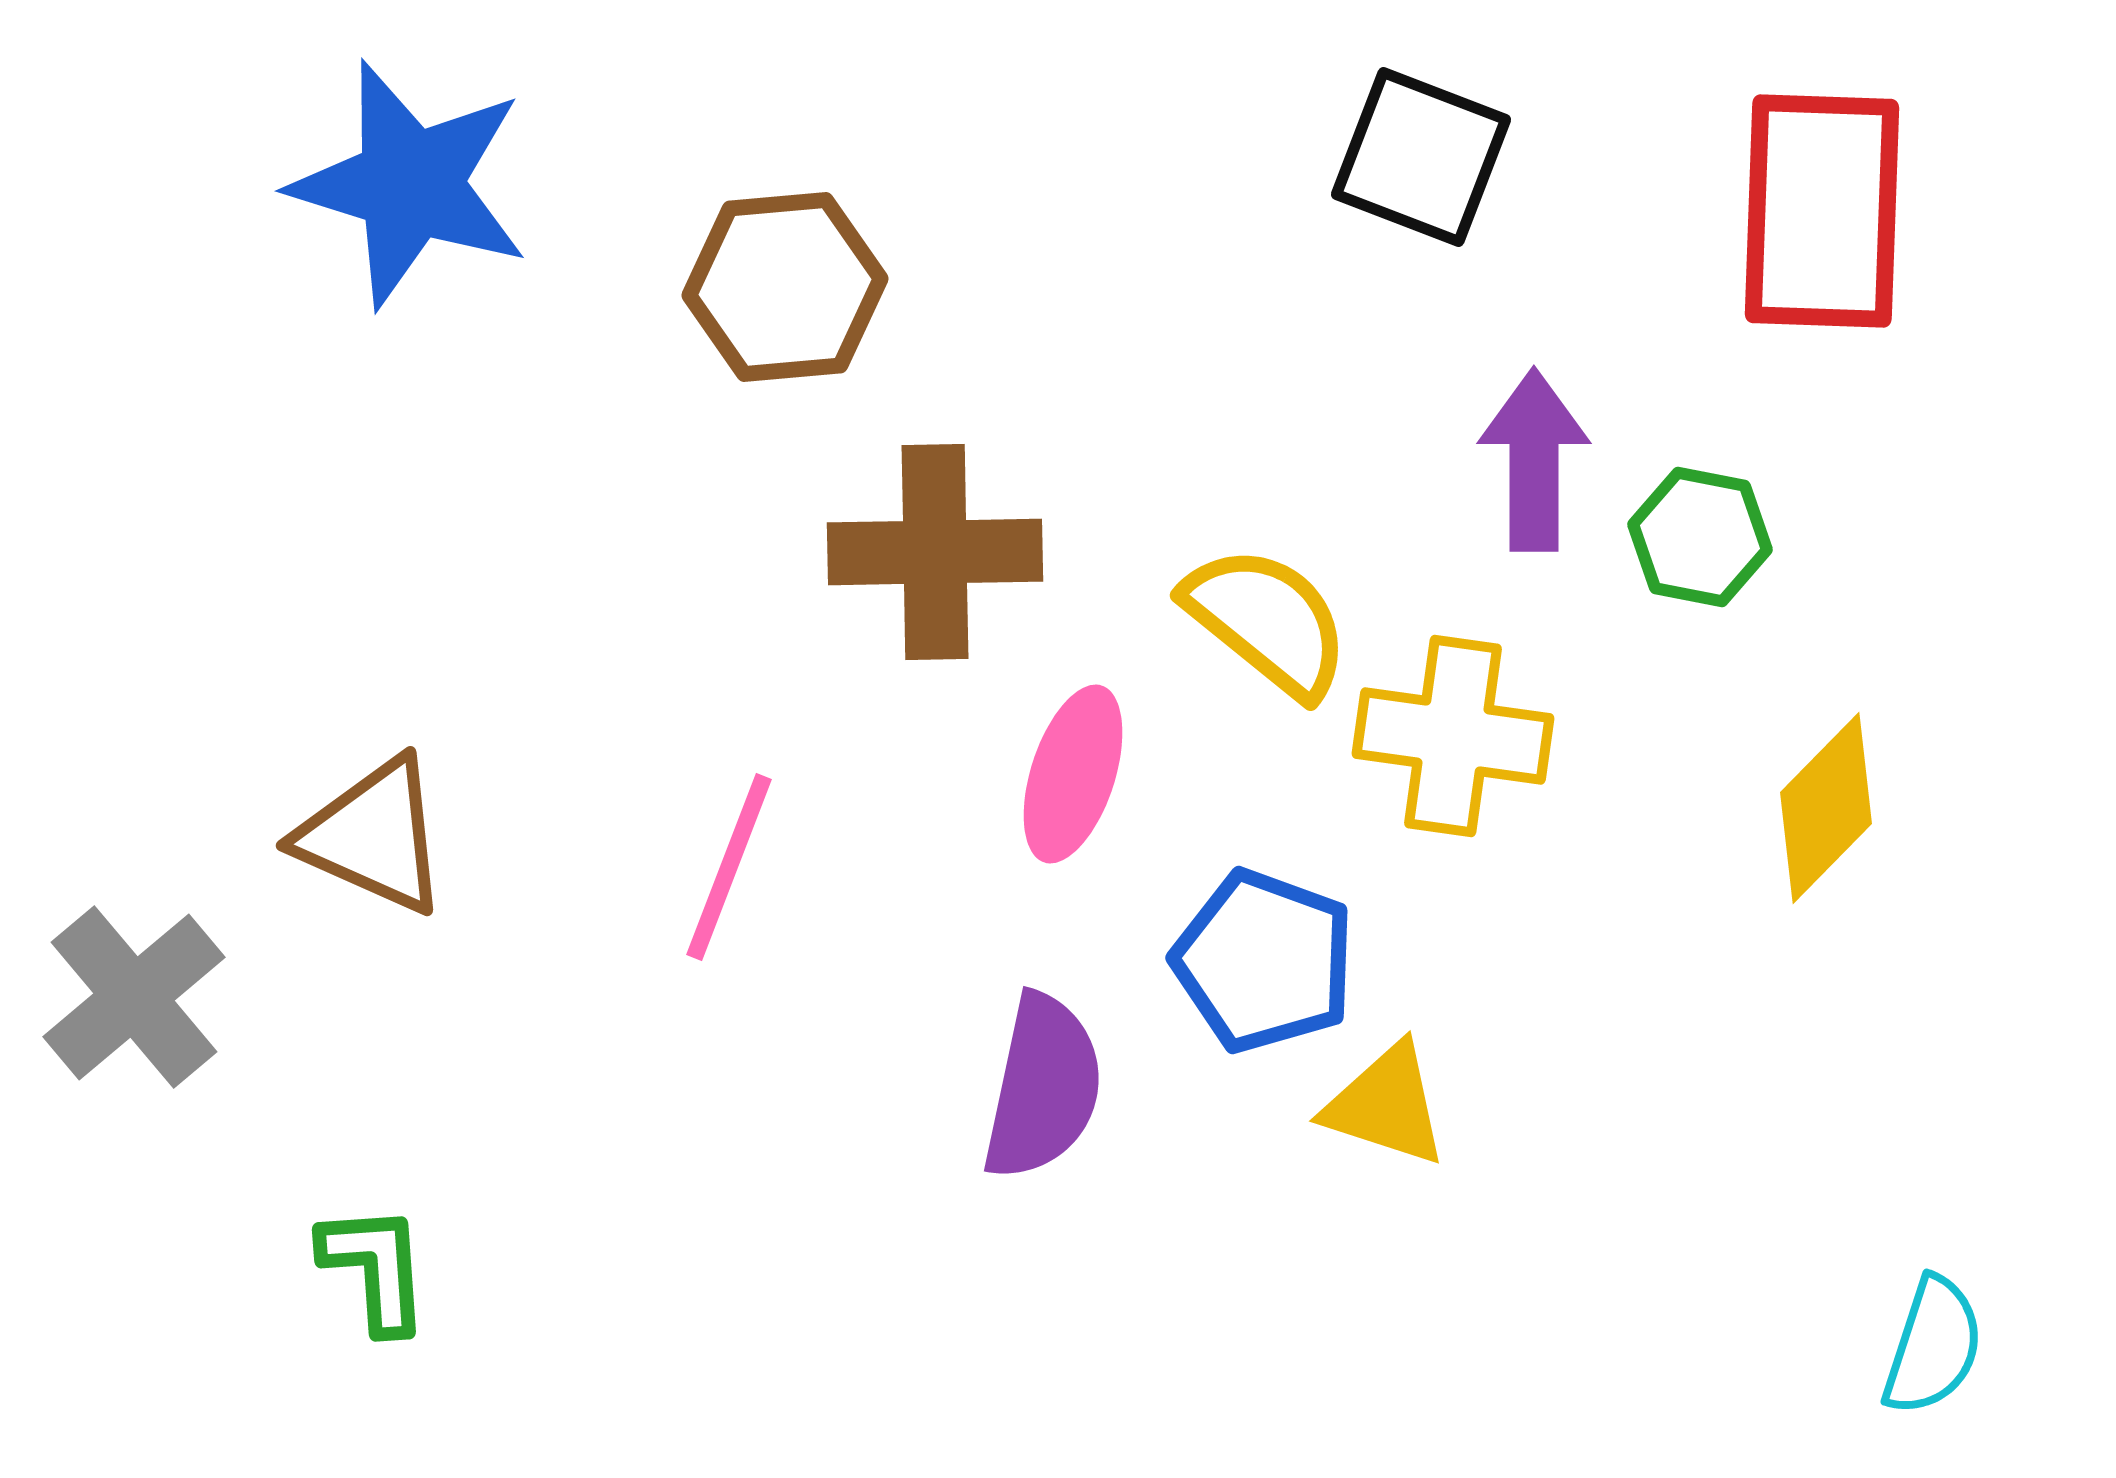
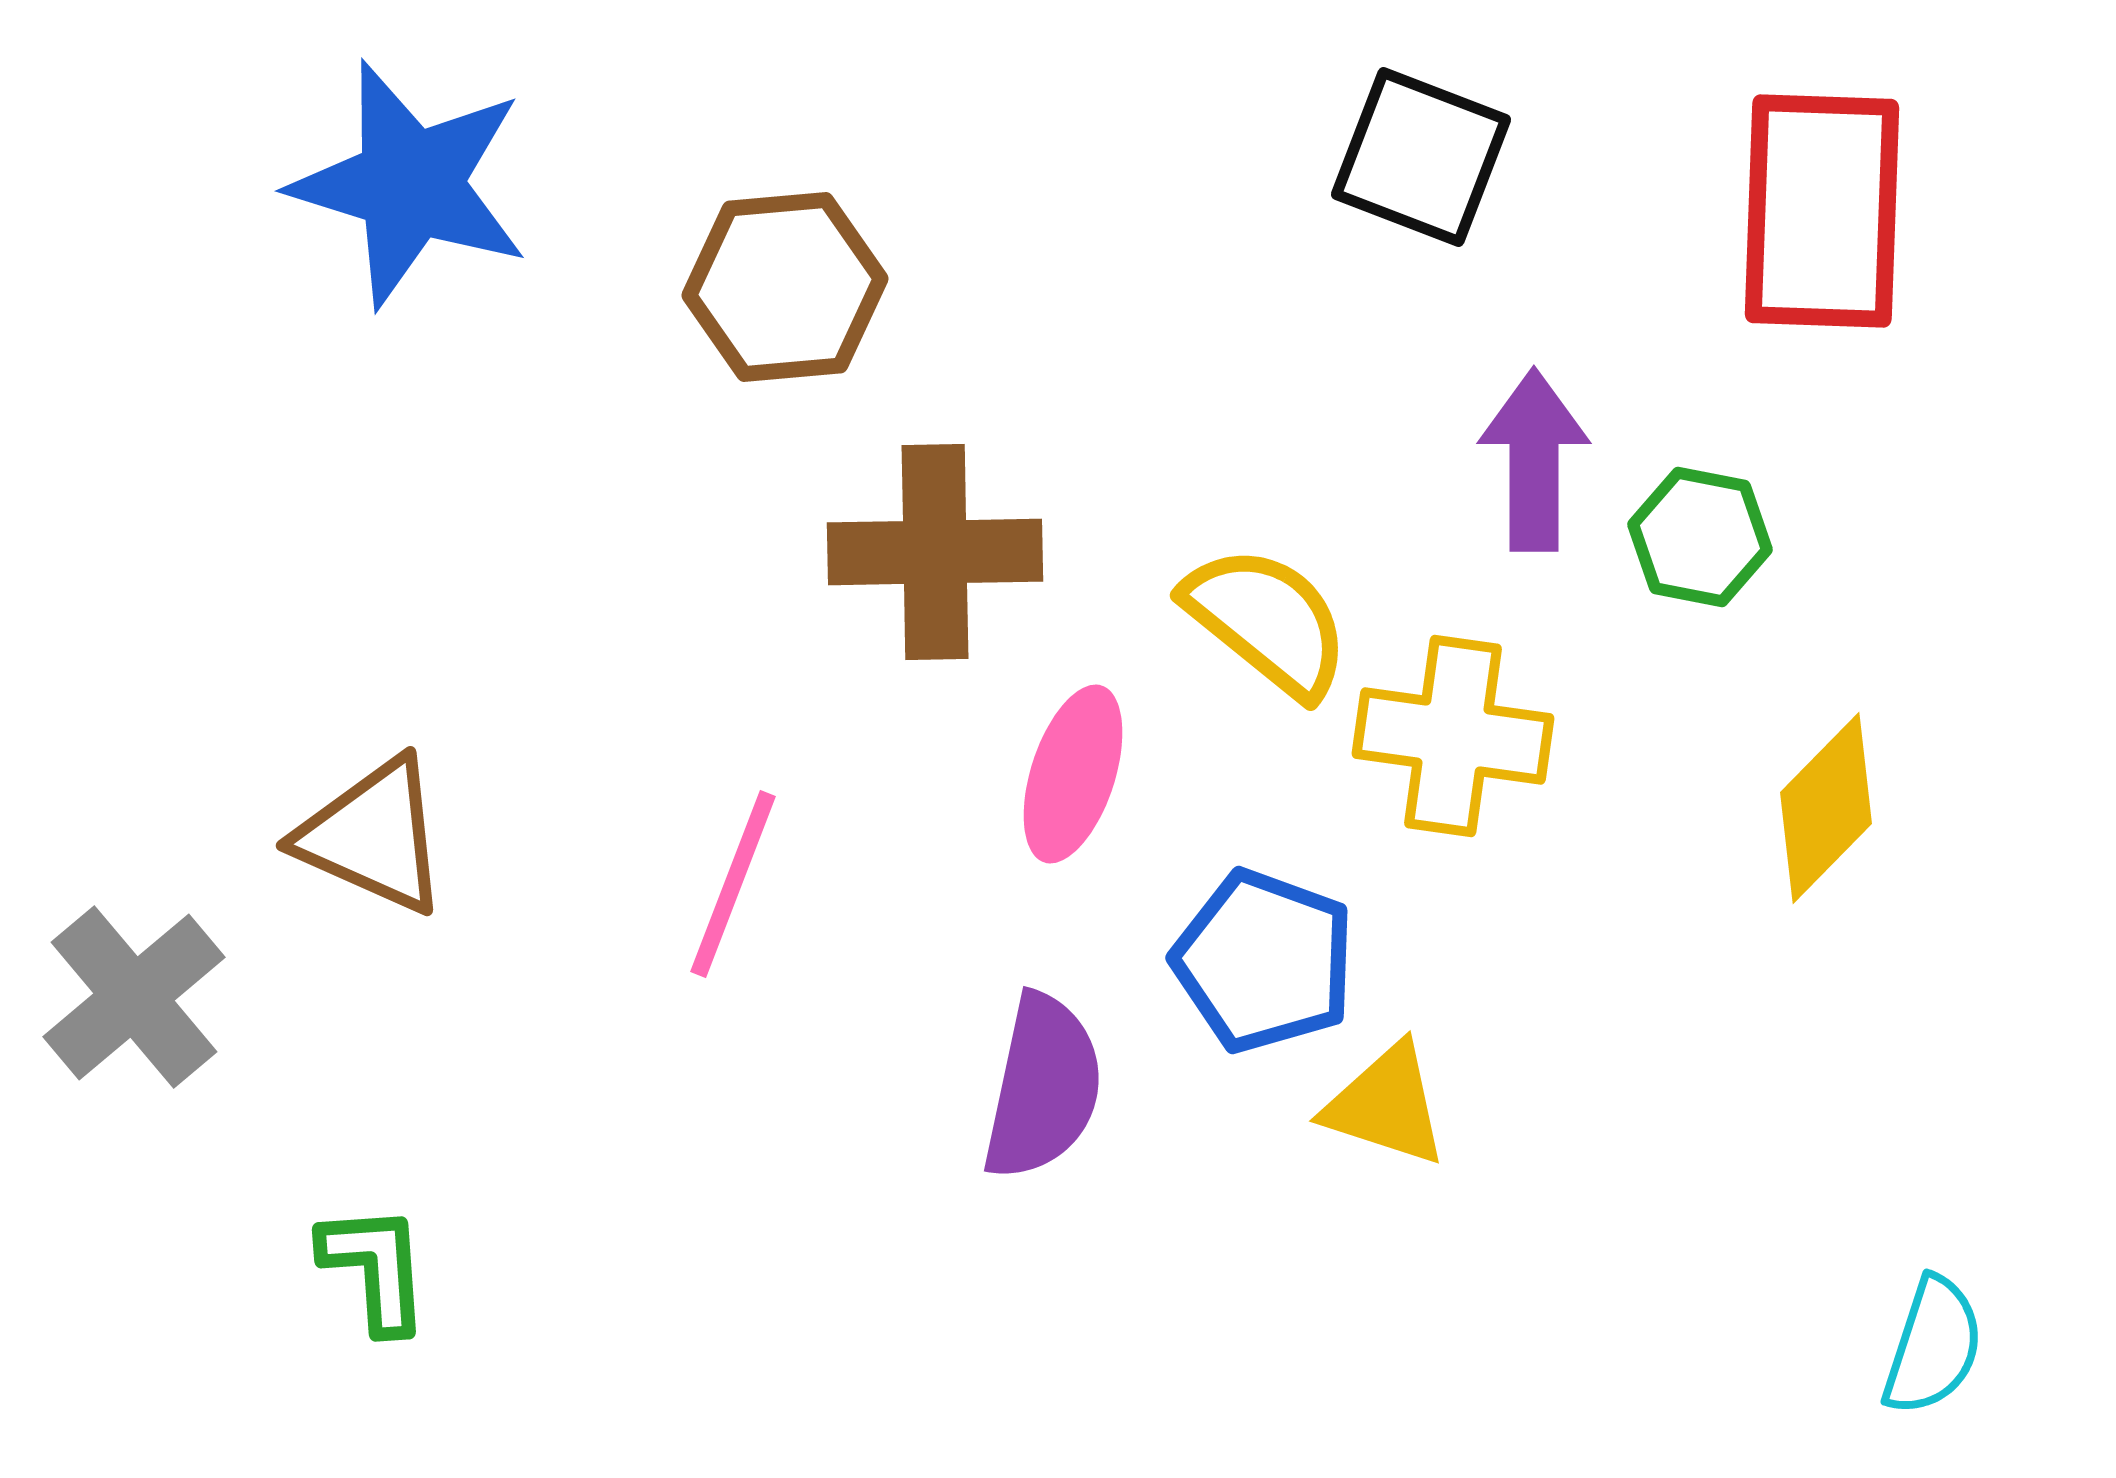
pink line: moved 4 px right, 17 px down
